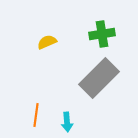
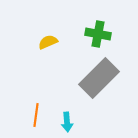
green cross: moved 4 px left; rotated 20 degrees clockwise
yellow semicircle: moved 1 px right
